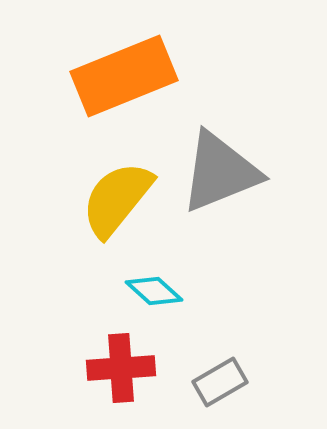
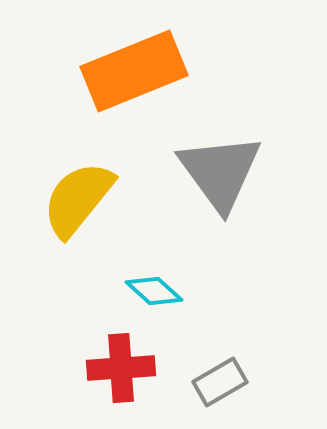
orange rectangle: moved 10 px right, 5 px up
gray triangle: rotated 44 degrees counterclockwise
yellow semicircle: moved 39 px left
